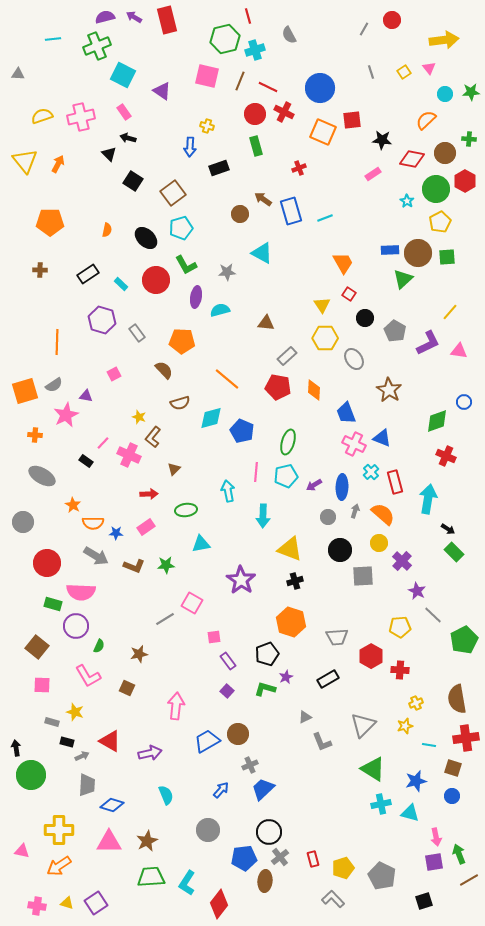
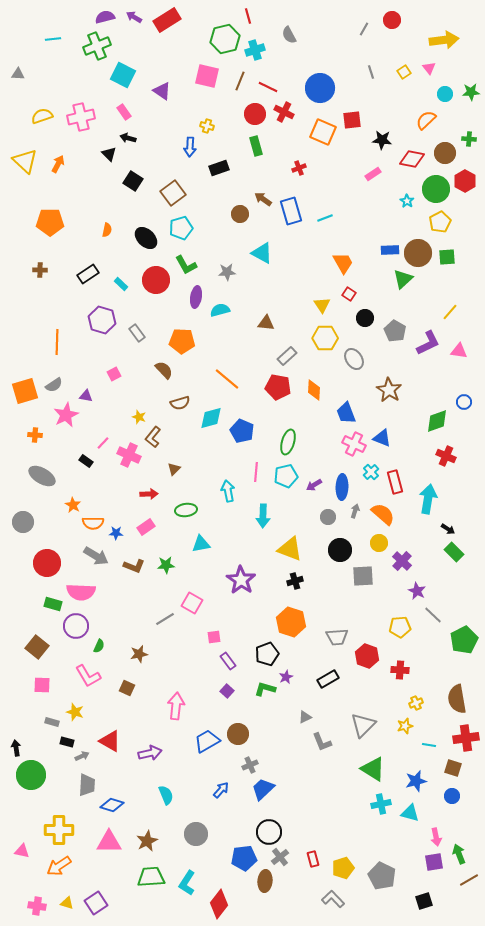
red rectangle at (167, 20): rotated 72 degrees clockwise
yellow triangle at (25, 161): rotated 8 degrees counterclockwise
red hexagon at (371, 656): moved 4 px left; rotated 10 degrees counterclockwise
gray circle at (208, 830): moved 12 px left, 4 px down
